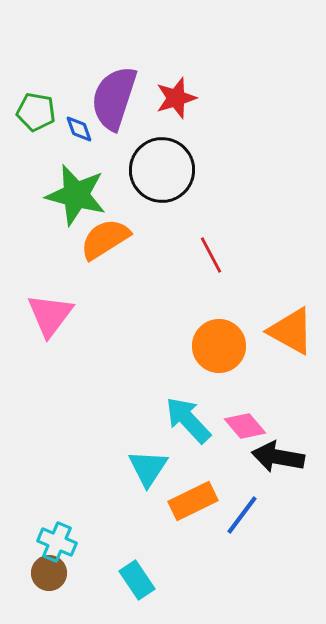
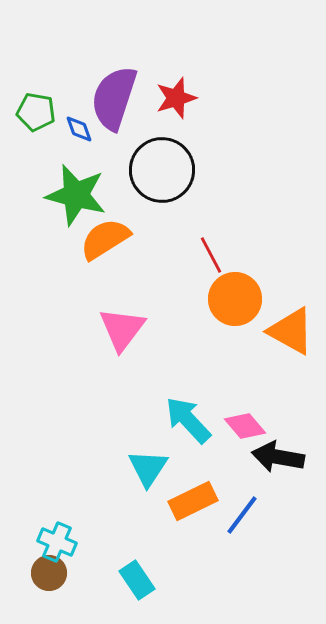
pink triangle: moved 72 px right, 14 px down
orange circle: moved 16 px right, 47 px up
